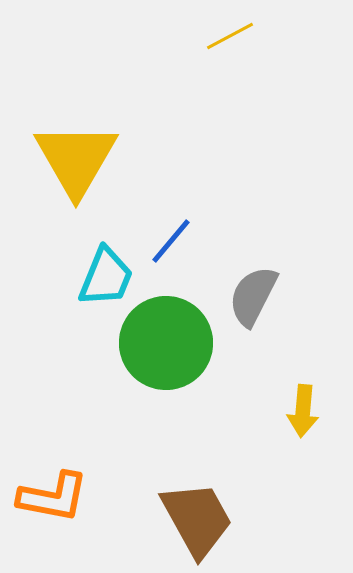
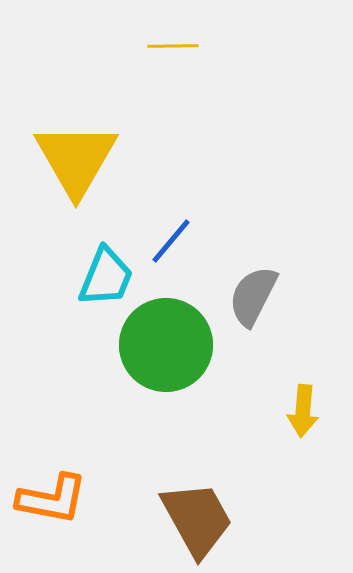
yellow line: moved 57 px left, 10 px down; rotated 27 degrees clockwise
green circle: moved 2 px down
orange L-shape: moved 1 px left, 2 px down
